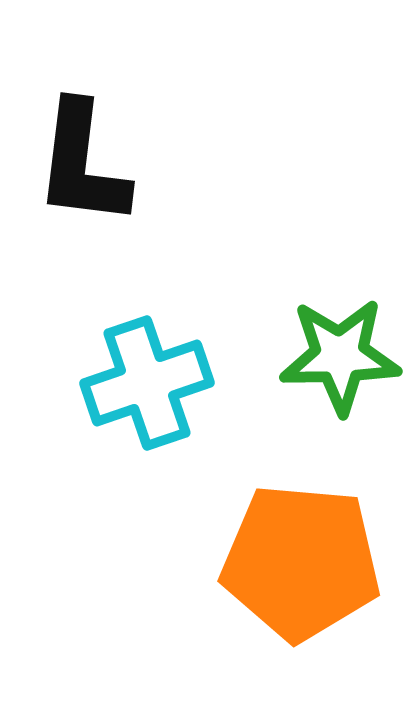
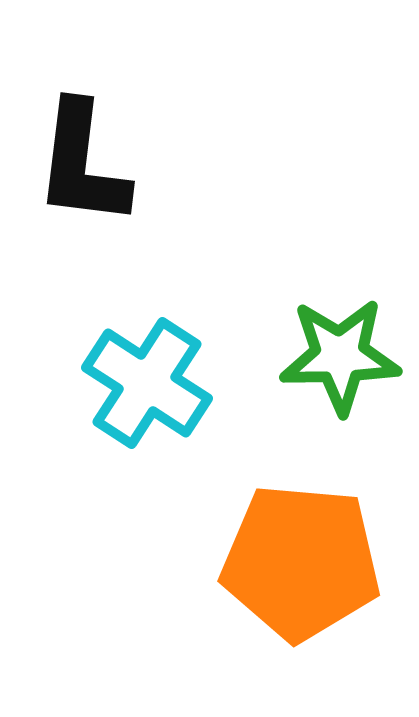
cyan cross: rotated 38 degrees counterclockwise
